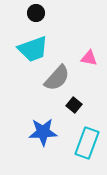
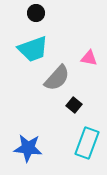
blue star: moved 15 px left, 16 px down; rotated 8 degrees clockwise
